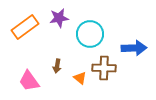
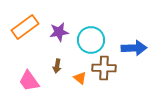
purple star: moved 14 px down
cyan circle: moved 1 px right, 6 px down
